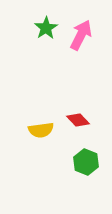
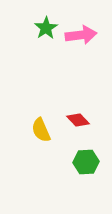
pink arrow: rotated 56 degrees clockwise
yellow semicircle: rotated 75 degrees clockwise
green hexagon: rotated 25 degrees counterclockwise
